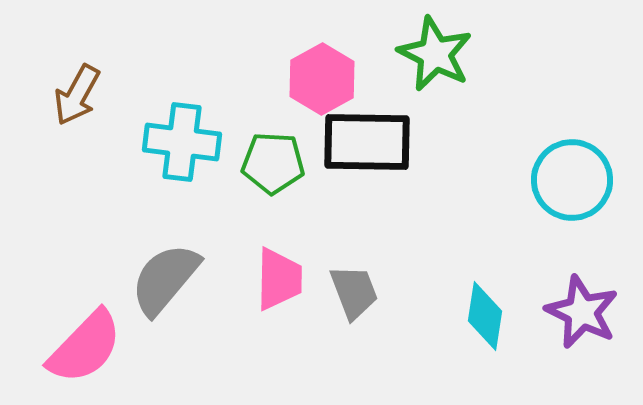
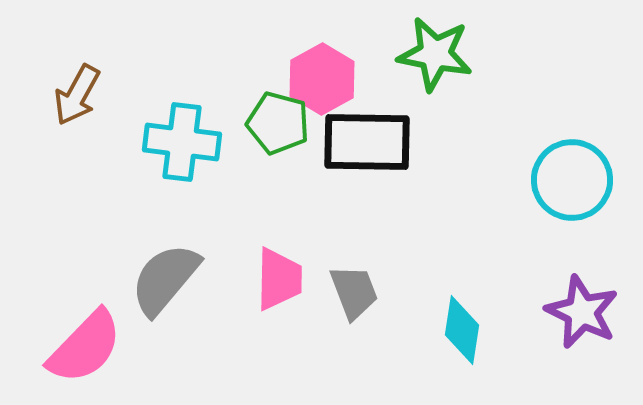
green star: rotated 16 degrees counterclockwise
green pentagon: moved 5 px right, 40 px up; rotated 12 degrees clockwise
cyan diamond: moved 23 px left, 14 px down
